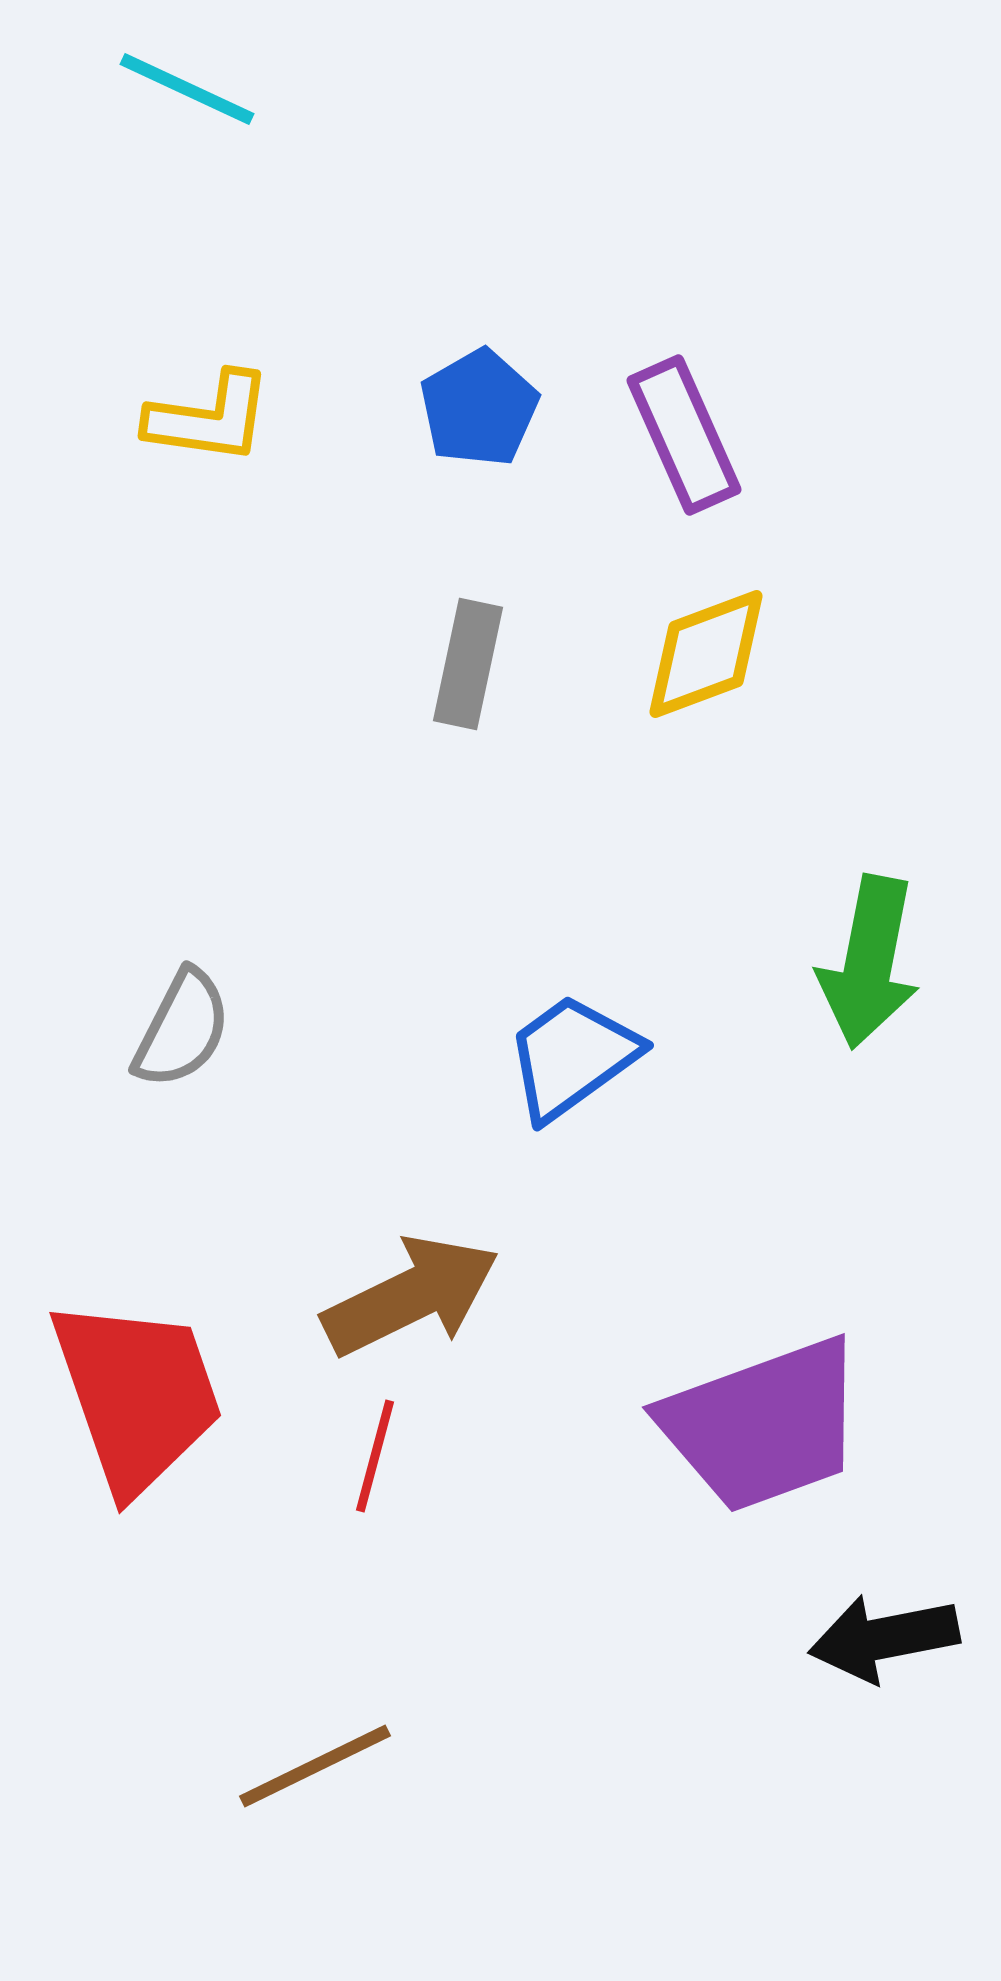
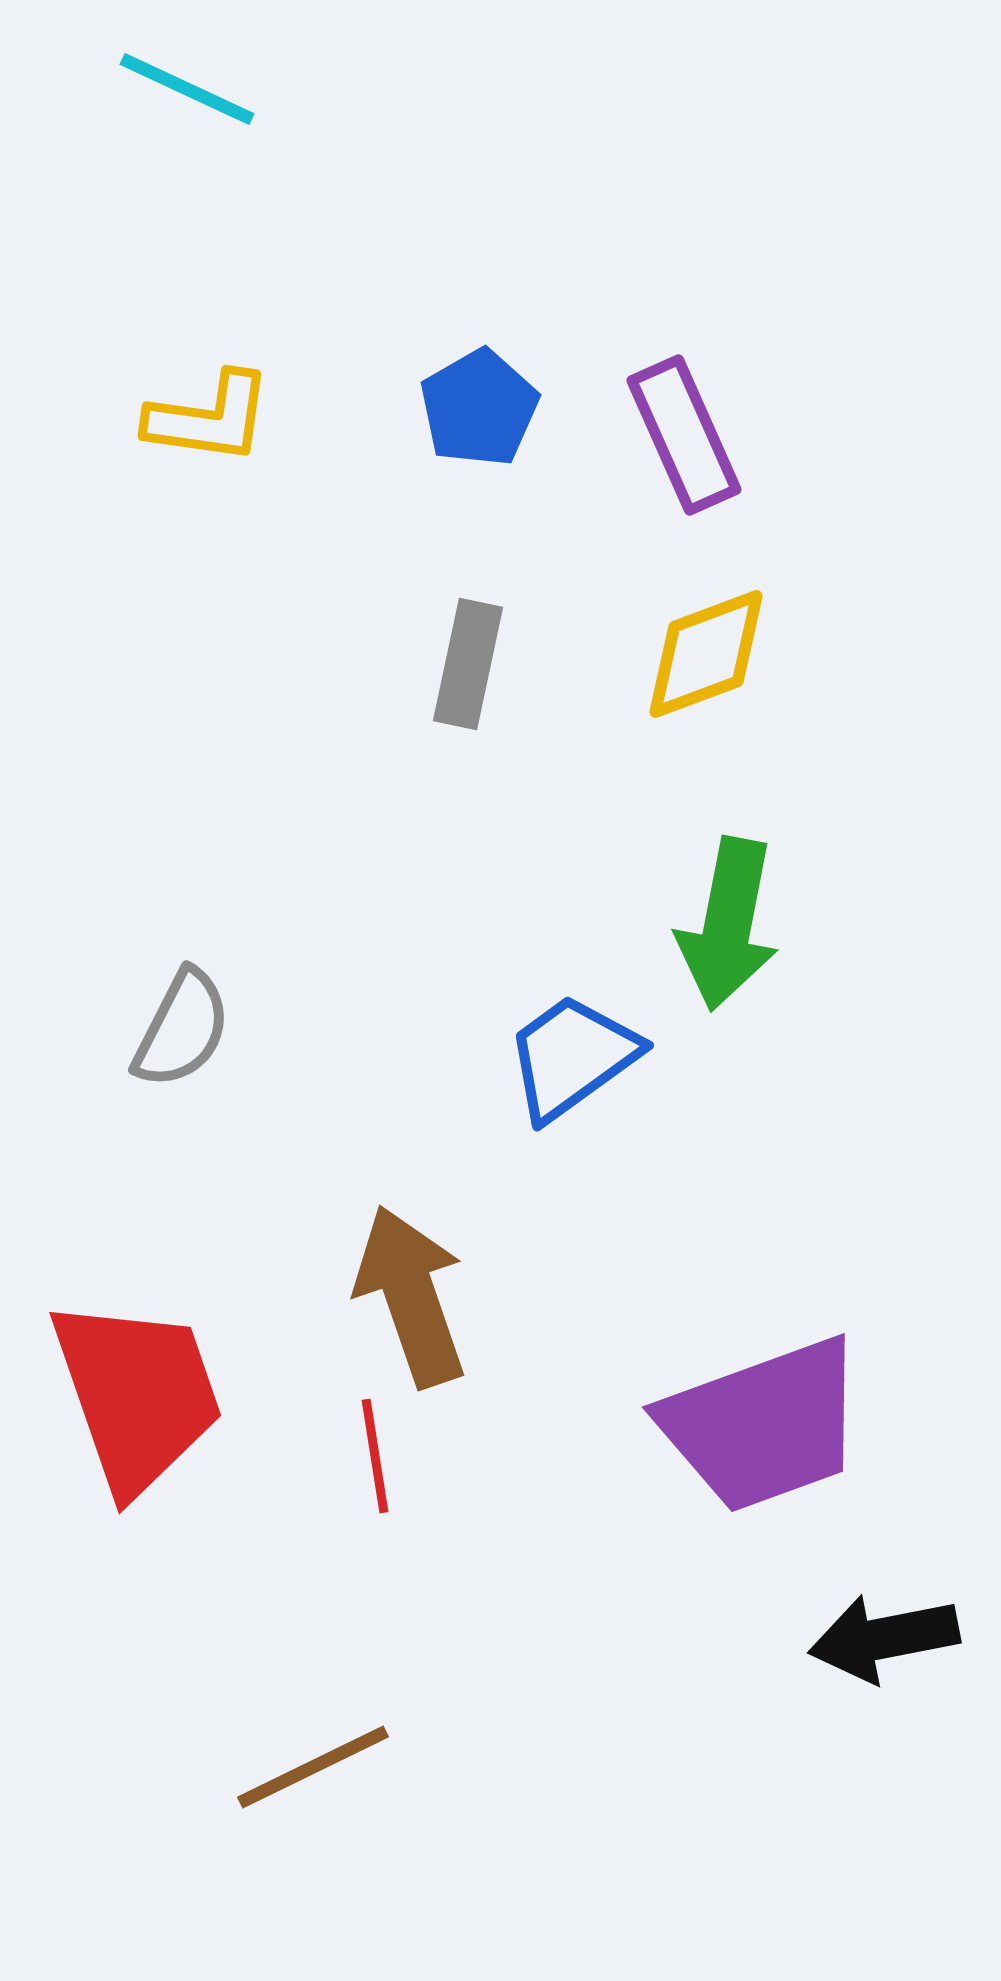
green arrow: moved 141 px left, 38 px up
brown arrow: rotated 83 degrees counterclockwise
red line: rotated 24 degrees counterclockwise
brown line: moved 2 px left, 1 px down
